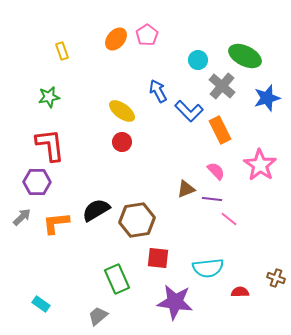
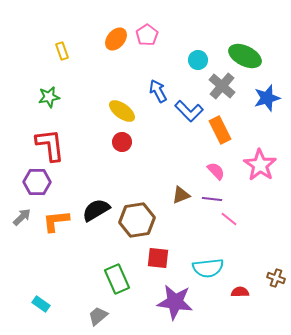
brown triangle: moved 5 px left, 6 px down
orange L-shape: moved 2 px up
